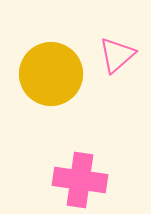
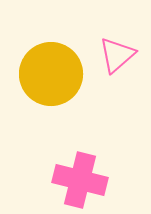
pink cross: rotated 6 degrees clockwise
